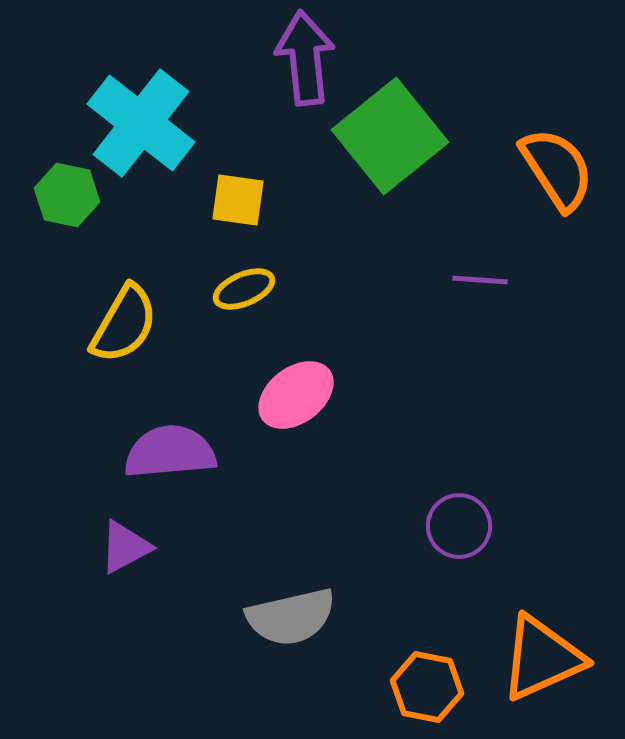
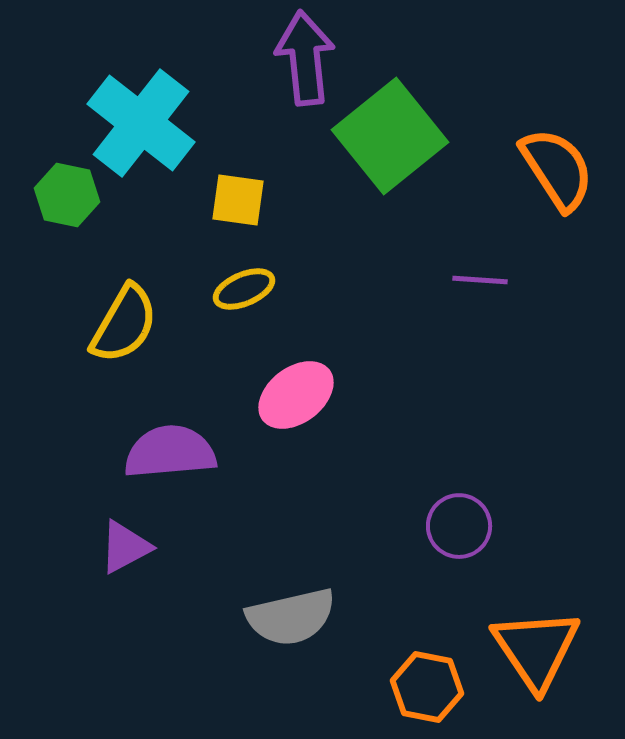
orange triangle: moved 6 px left, 9 px up; rotated 40 degrees counterclockwise
